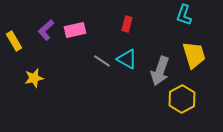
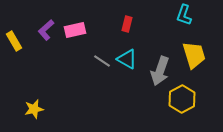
yellow star: moved 31 px down
